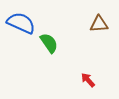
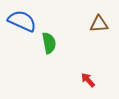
blue semicircle: moved 1 px right, 2 px up
green semicircle: rotated 25 degrees clockwise
